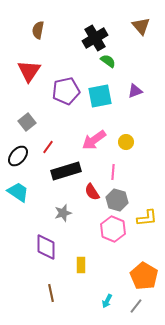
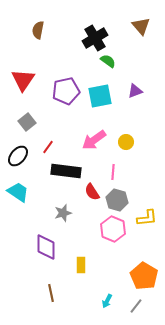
red triangle: moved 6 px left, 9 px down
black rectangle: rotated 24 degrees clockwise
